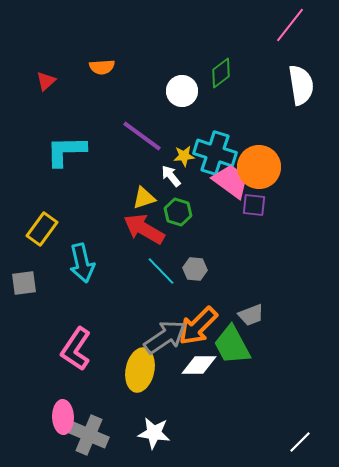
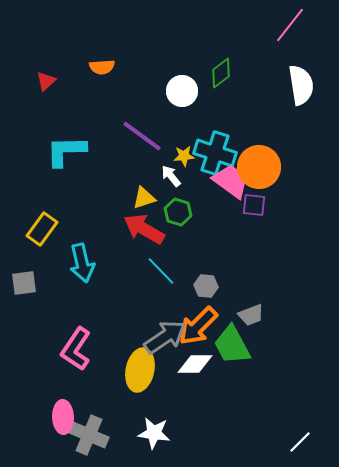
gray hexagon: moved 11 px right, 17 px down
white diamond: moved 4 px left, 1 px up
